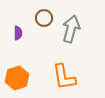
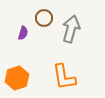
purple semicircle: moved 5 px right; rotated 16 degrees clockwise
